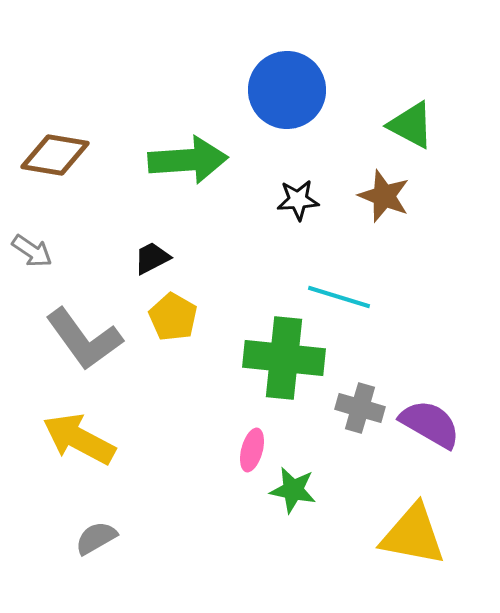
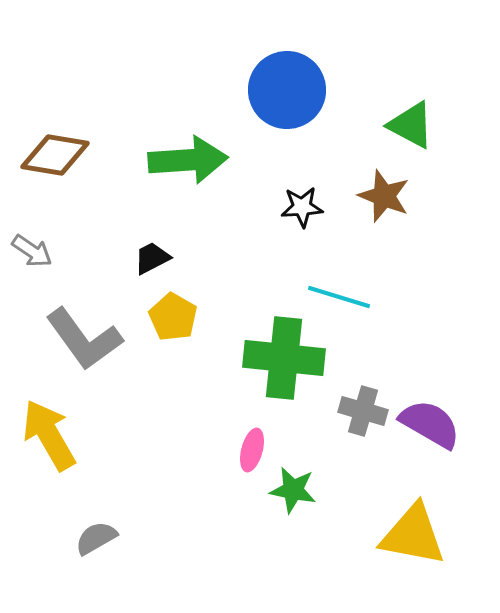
black star: moved 4 px right, 7 px down
gray cross: moved 3 px right, 3 px down
yellow arrow: moved 30 px left, 4 px up; rotated 32 degrees clockwise
